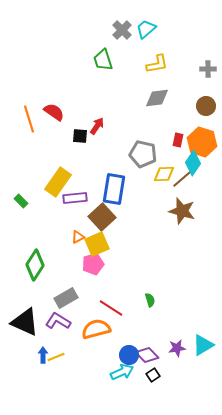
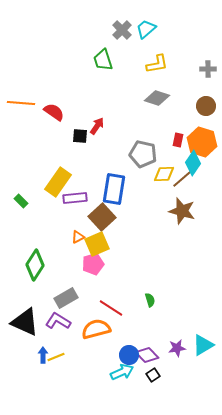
gray diamond at (157, 98): rotated 25 degrees clockwise
orange line at (29, 119): moved 8 px left, 16 px up; rotated 68 degrees counterclockwise
